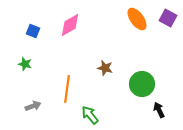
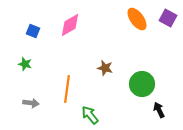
gray arrow: moved 2 px left, 3 px up; rotated 28 degrees clockwise
